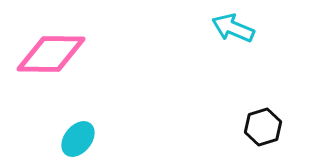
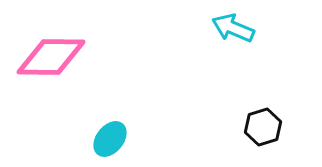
pink diamond: moved 3 px down
cyan ellipse: moved 32 px right
